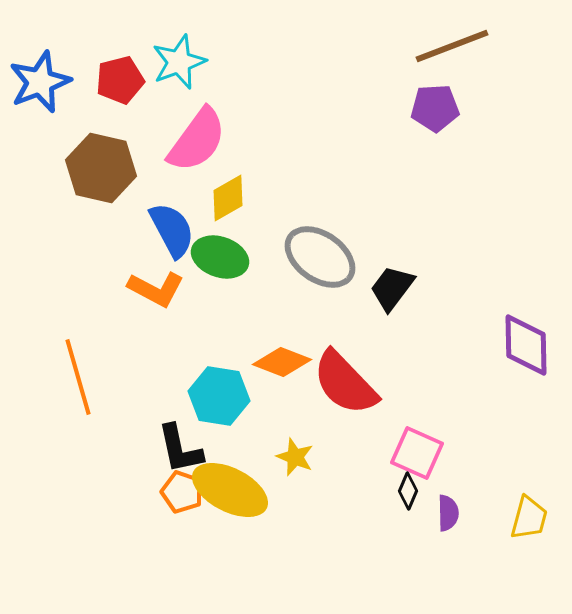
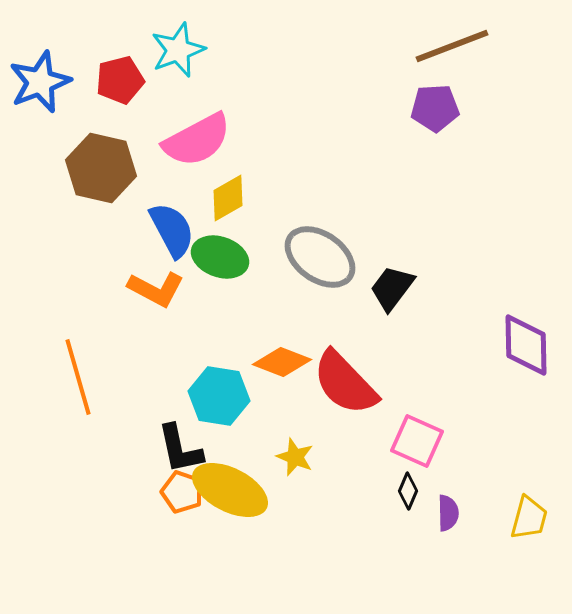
cyan star: moved 1 px left, 12 px up
pink semicircle: rotated 26 degrees clockwise
pink square: moved 12 px up
